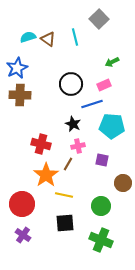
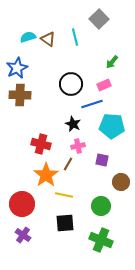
green arrow: rotated 24 degrees counterclockwise
brown circle: moved 2 px left, 1 px up
